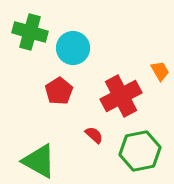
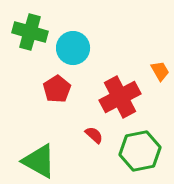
red pentagon: moved 2 px left, 2 px up
red cross: moved 1 px left, 1 px down
